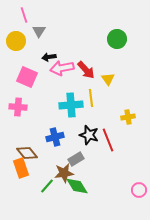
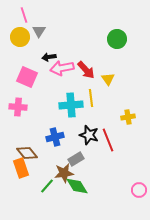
yellow circle: moved 4 px right, 4 px up
